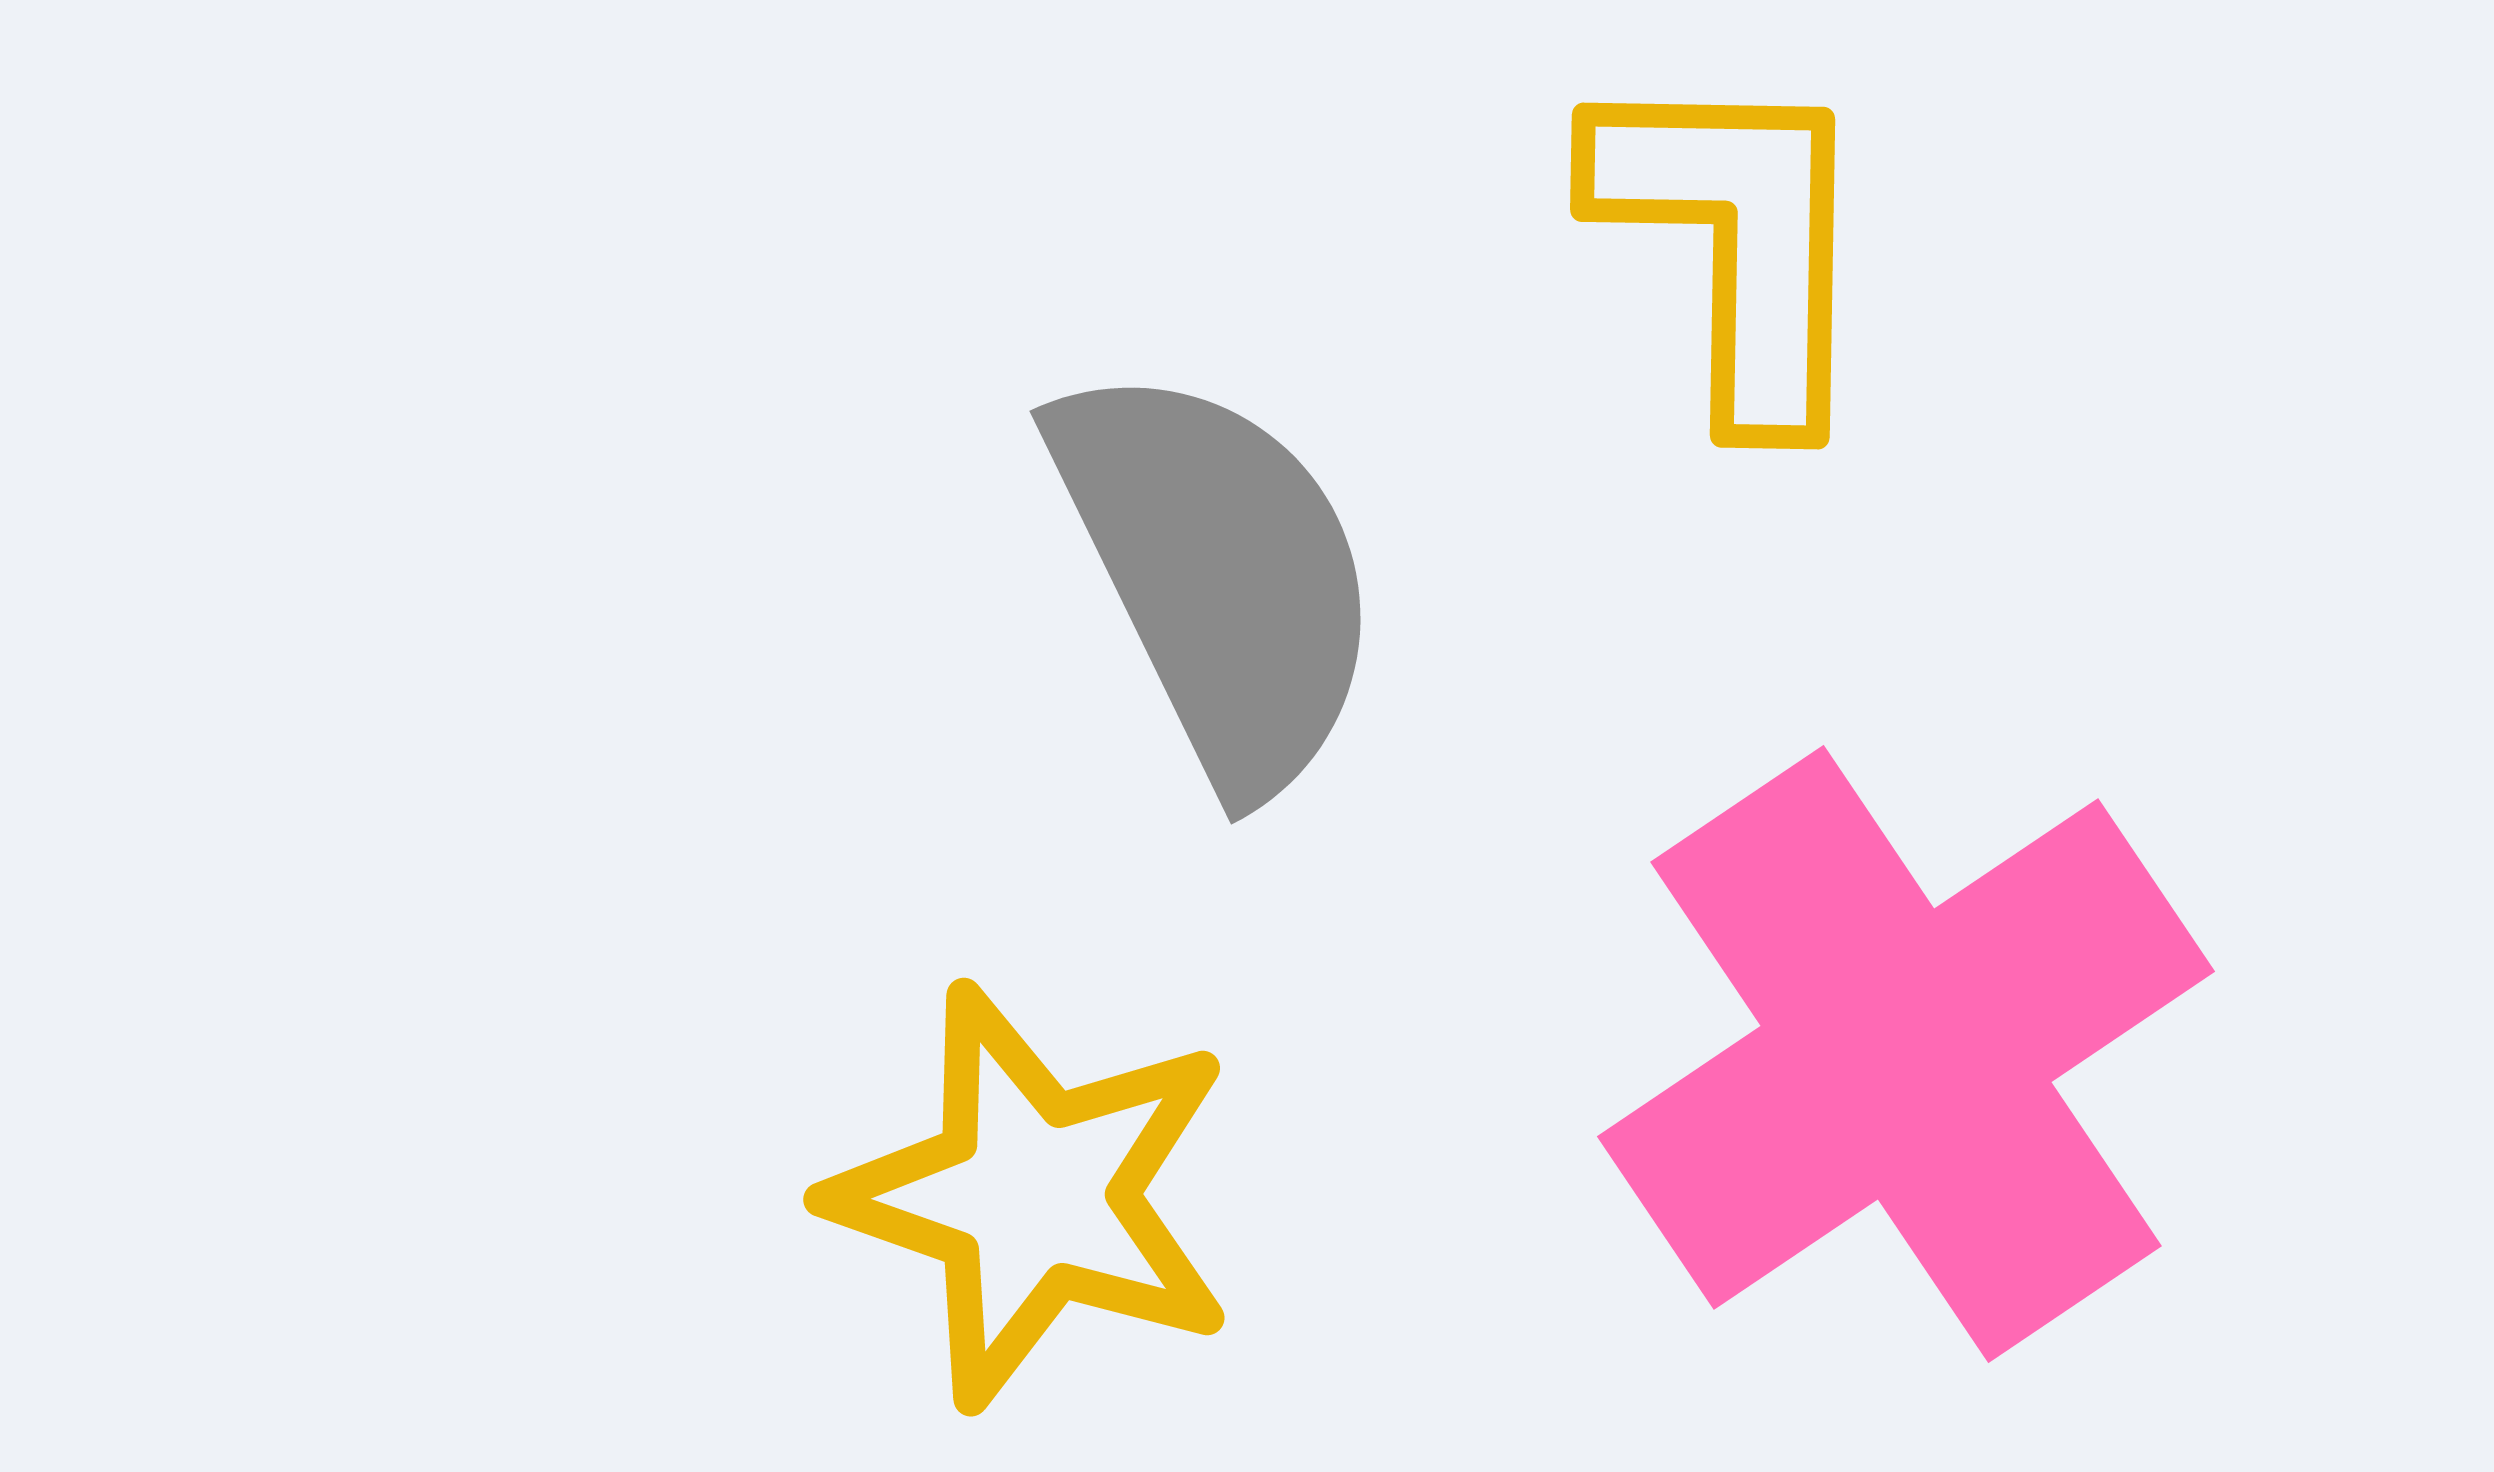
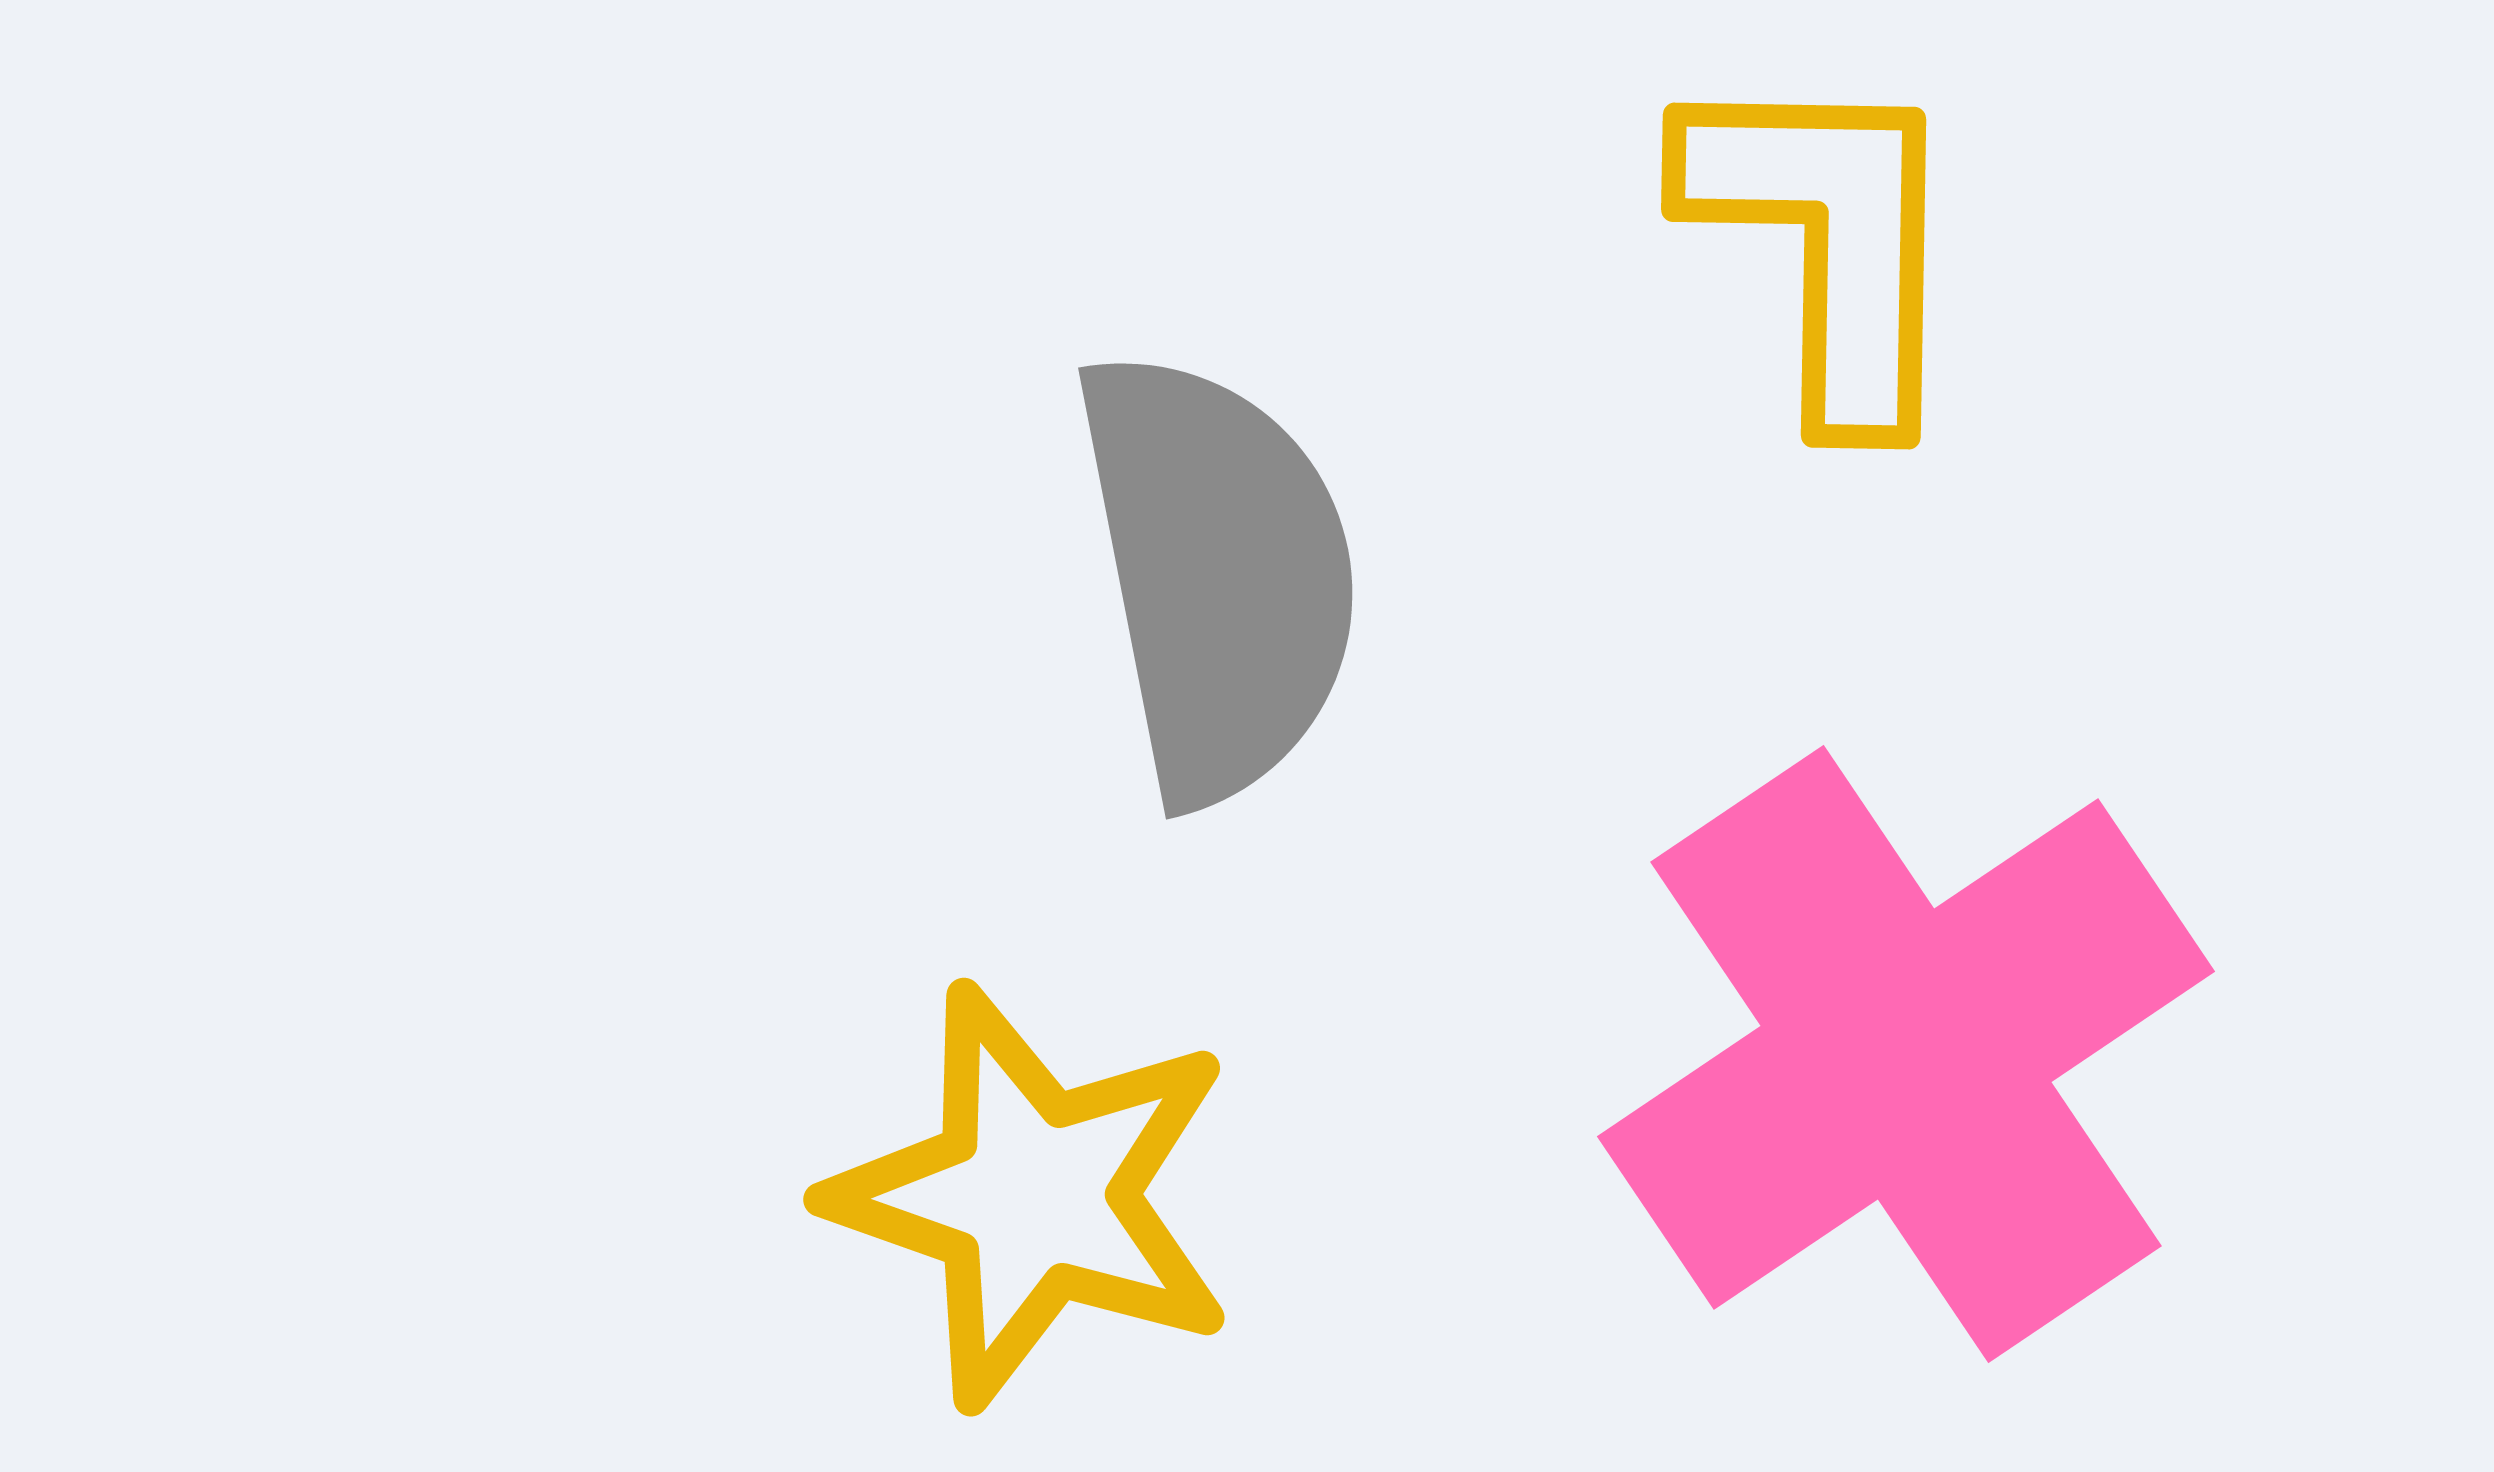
yellow L-shape: moved 91 px right
gray semicircle: rotated 15 degrees clockwise
